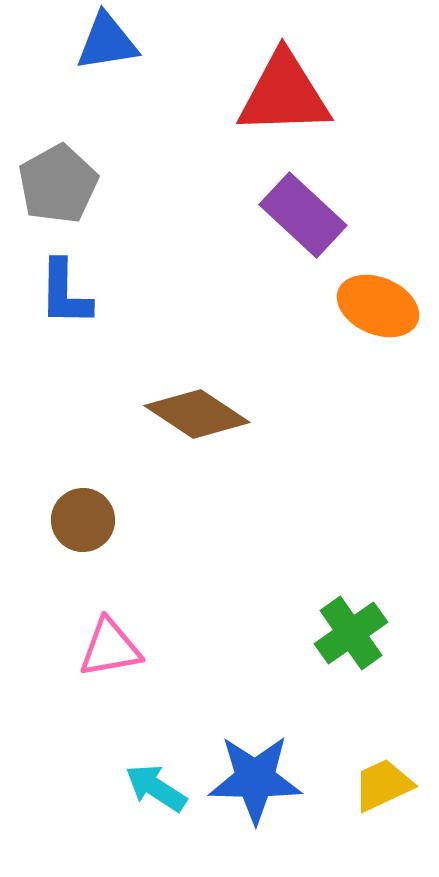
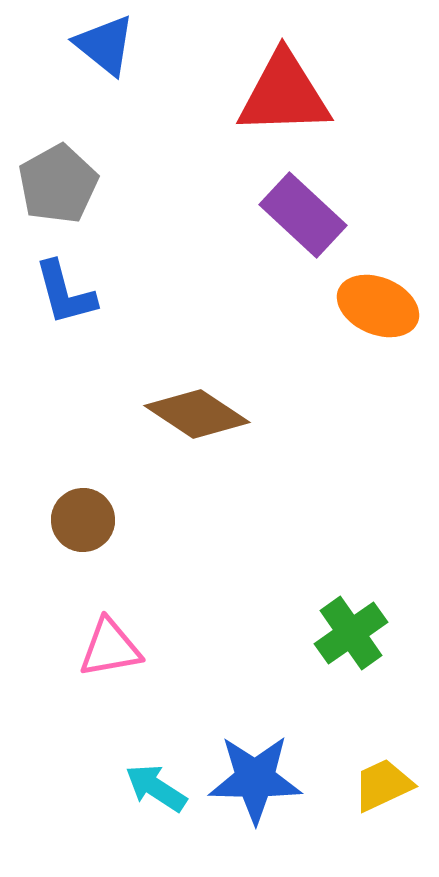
blue triangle: moved 2 px left, 3 px down; rotated 48 degrees clockwise
blue L-shape: rotated 16 degrees counterclockwise
